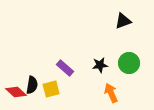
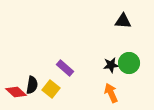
black triangle: rotated 24 degrees clockwise
black star: moved 11 px right
yellow square: rotated 36 degrees counterclockwise
